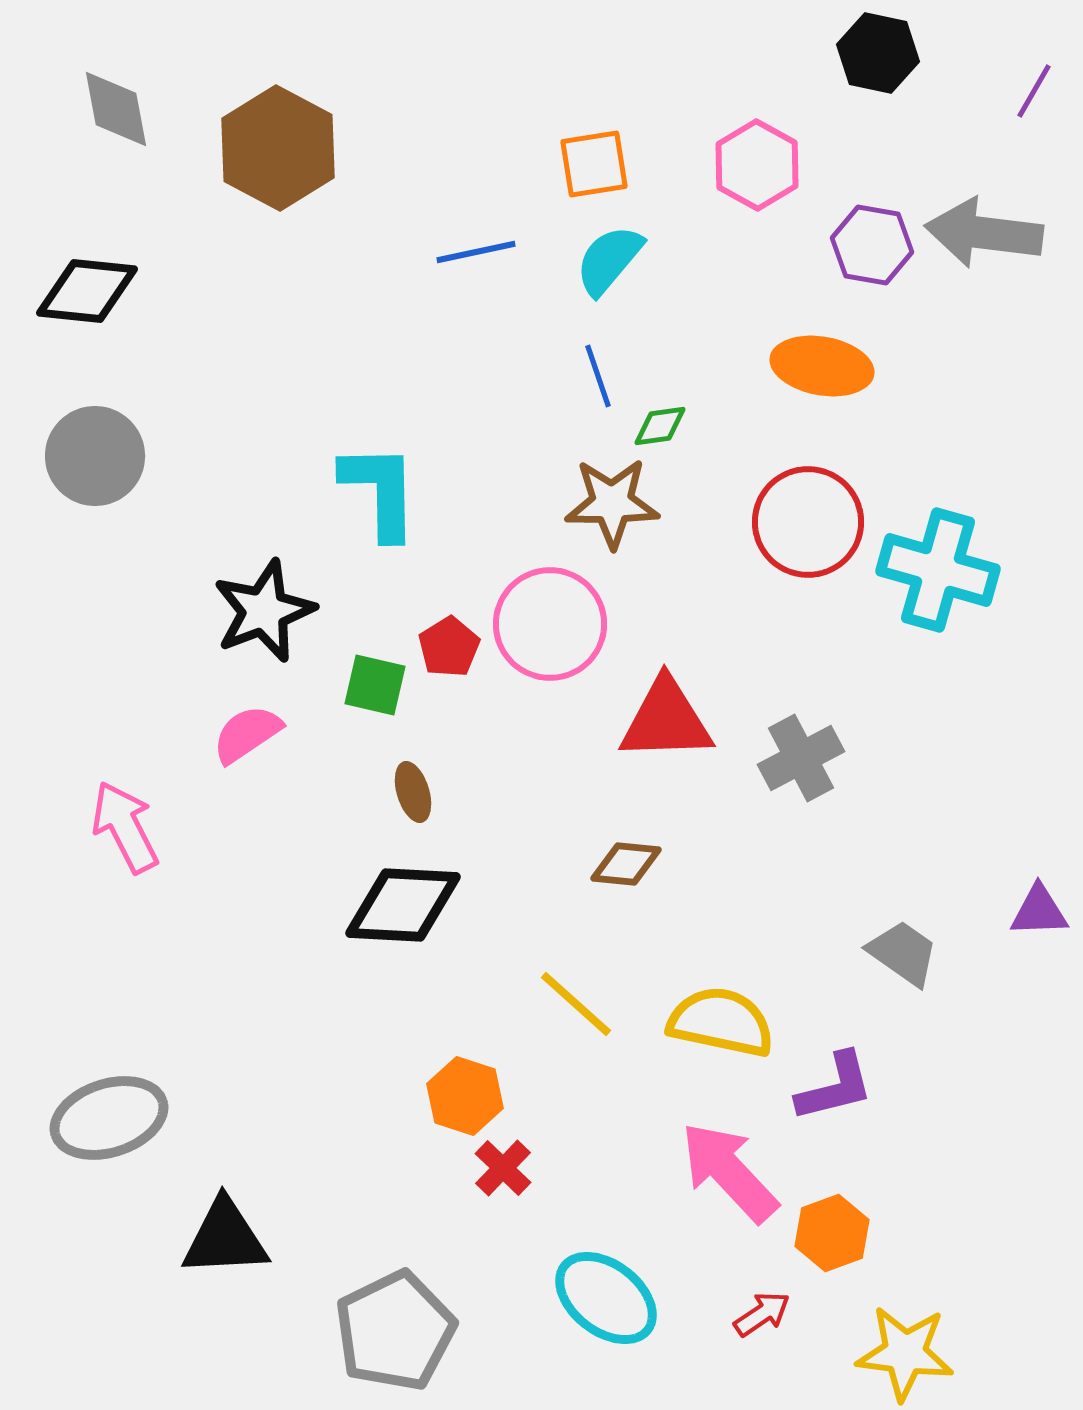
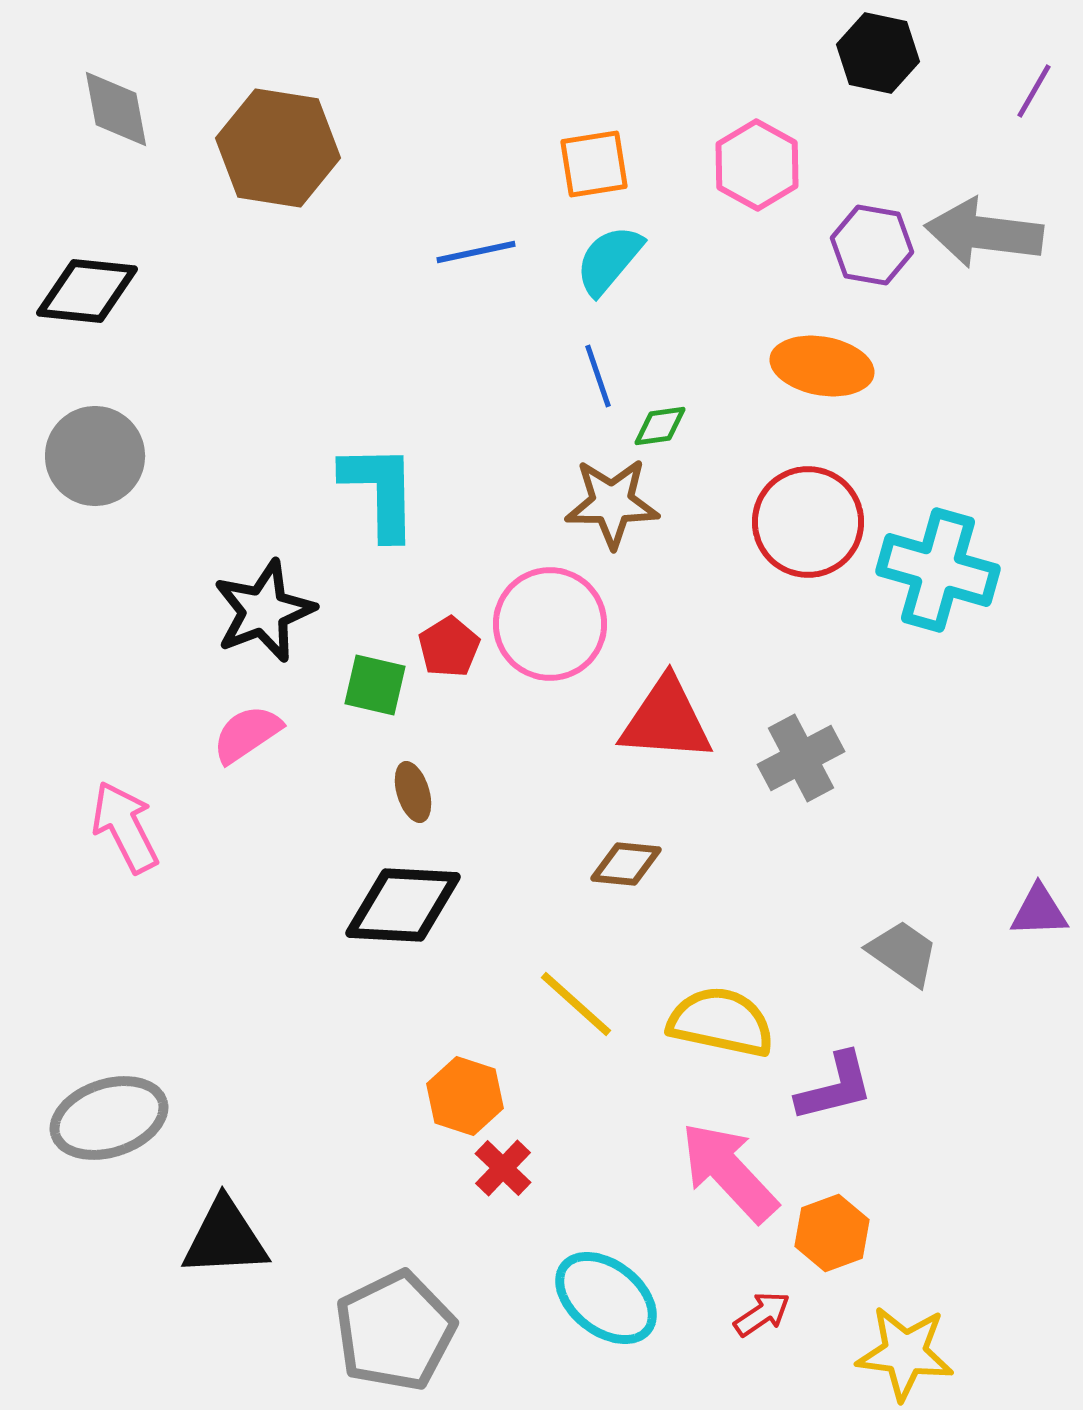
brown hexagon at (278, 148): rotated 19 degrees counterclockwise
red triangle at (666, 720): rotated 6 degrees clockwise
